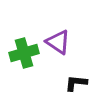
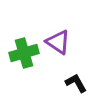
black L-shape: rotated 55 degrees clockwise
